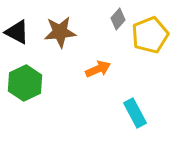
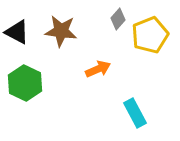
brown star: moved 1 px right, 1 px up; rotated 12 degrees clockwise
green hexagon: rotated 8 degrees counterclockwise
